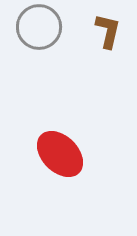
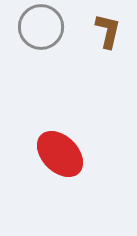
gray circle: moved 2 px right
